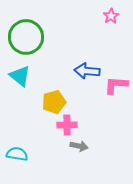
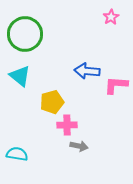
pink star: moved 1 px down
green circle: moved 1 px left, 3 px up
yellow pentagon: moved 2 px left
